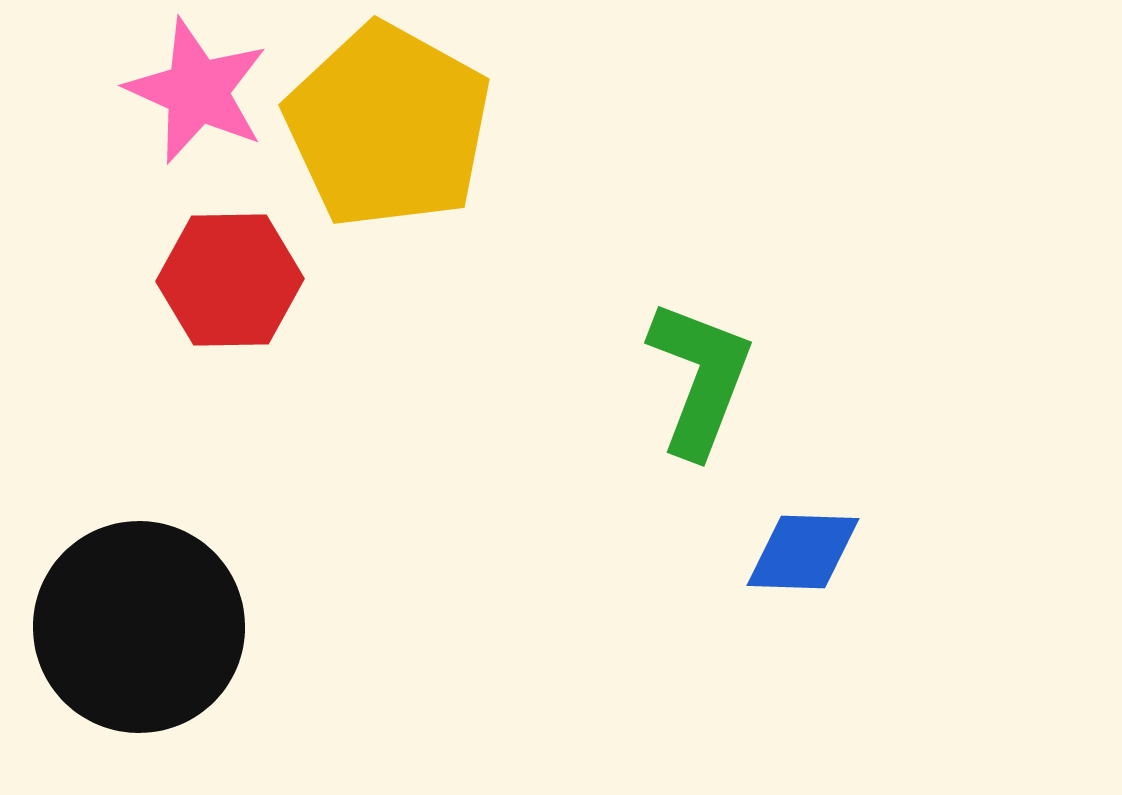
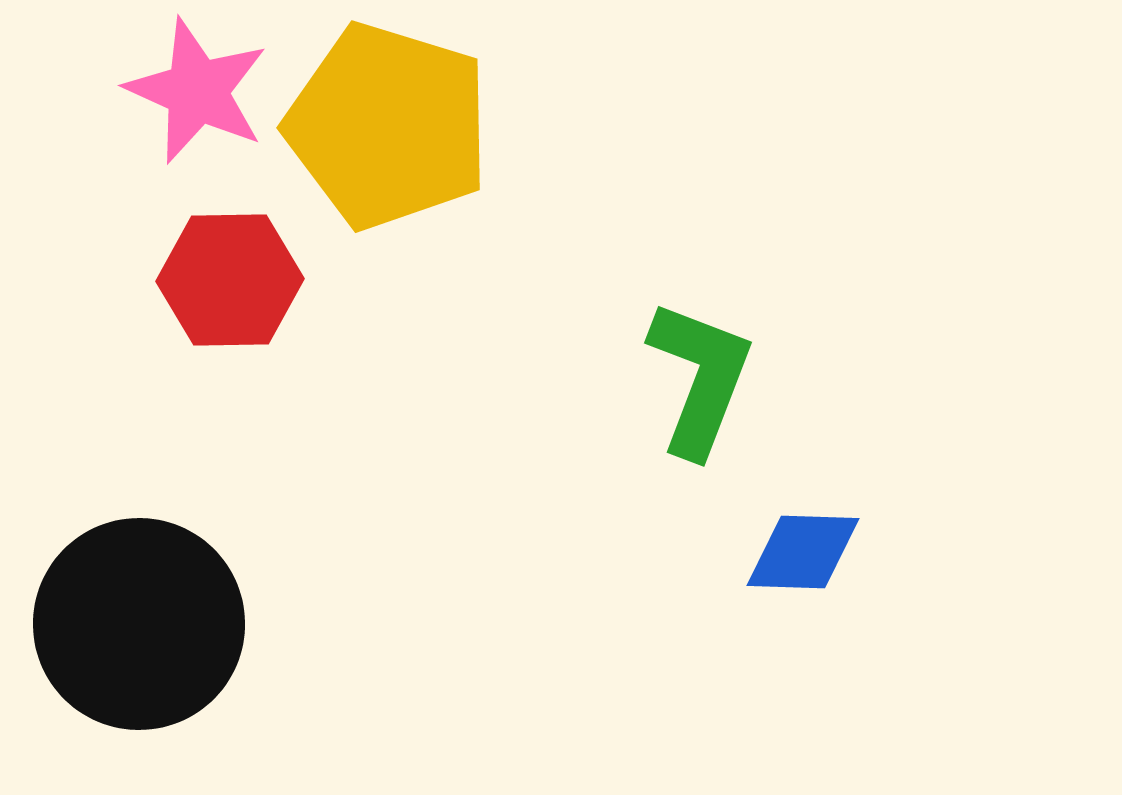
yellow pentagon: rotated 12 degrees counterclockwise
black circle: moved 3 px up
